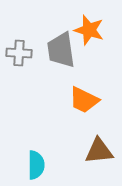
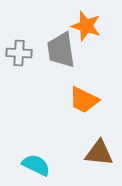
orange star: moved 3 px left, 4 px up
brown triangle: moved 2 px down; rotated 12 degrees clockwise
cyan semicircle: rotated 64 degrees counterclockwise
